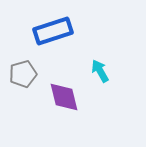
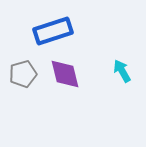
cyan arrow: moved 22 px right
purple diamond: moved 1 px right, 23 px up
